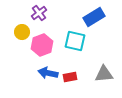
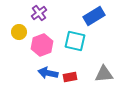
blue rectangle: moved 1 px up
yellow circle: moved 3 px left
